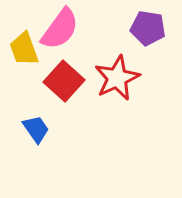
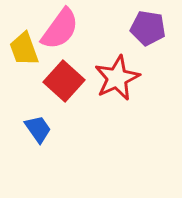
blue trapezoid: moved 2 px right
